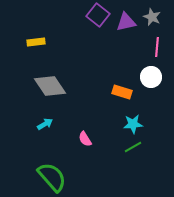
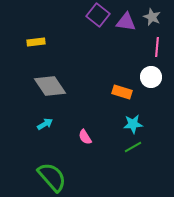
purple triangle: rotated 20 degrees clockwise
pink semicircle: moved 2 px up
